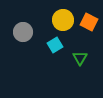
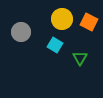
yellow circle: moved 1 px left, 1 px up
gray circle: moved 2 px left
cyan square: rotated 28 degrees counterclockwise
